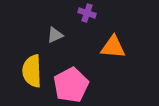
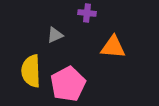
purple cross: rotated 12 degrees counterclockwise
yellow semicircle: moved 1 px left
pink pentagon: moved 3 px left, 1 px up
